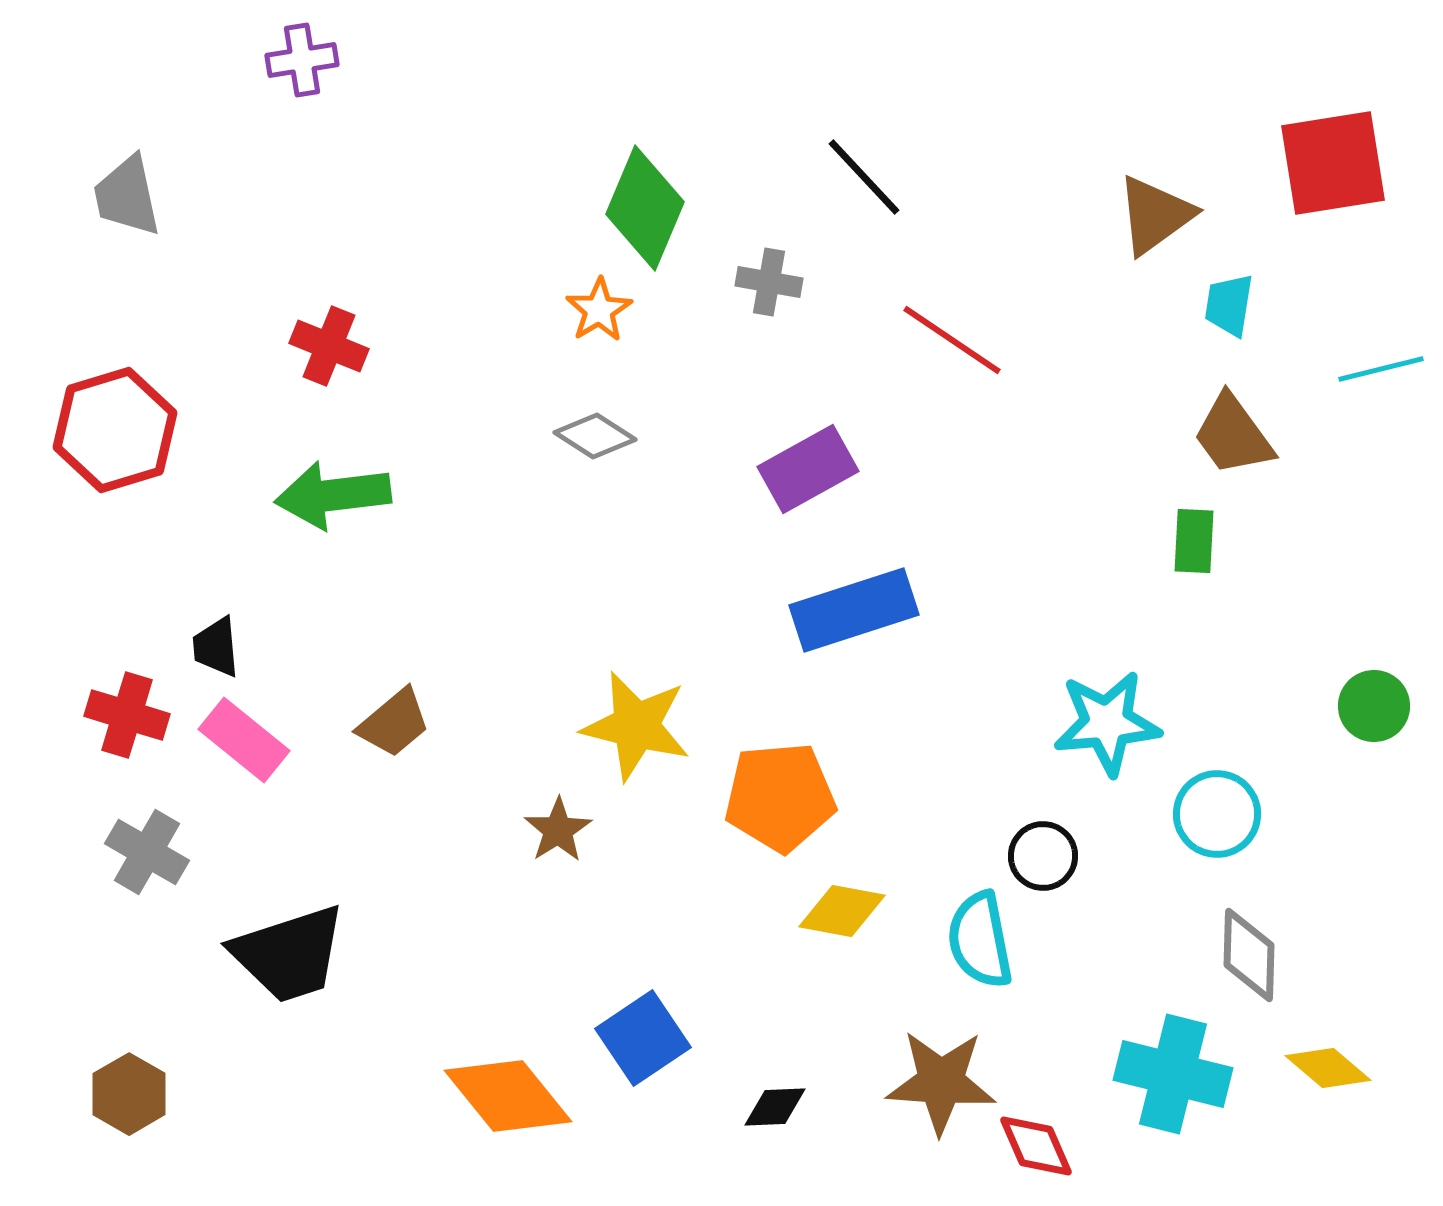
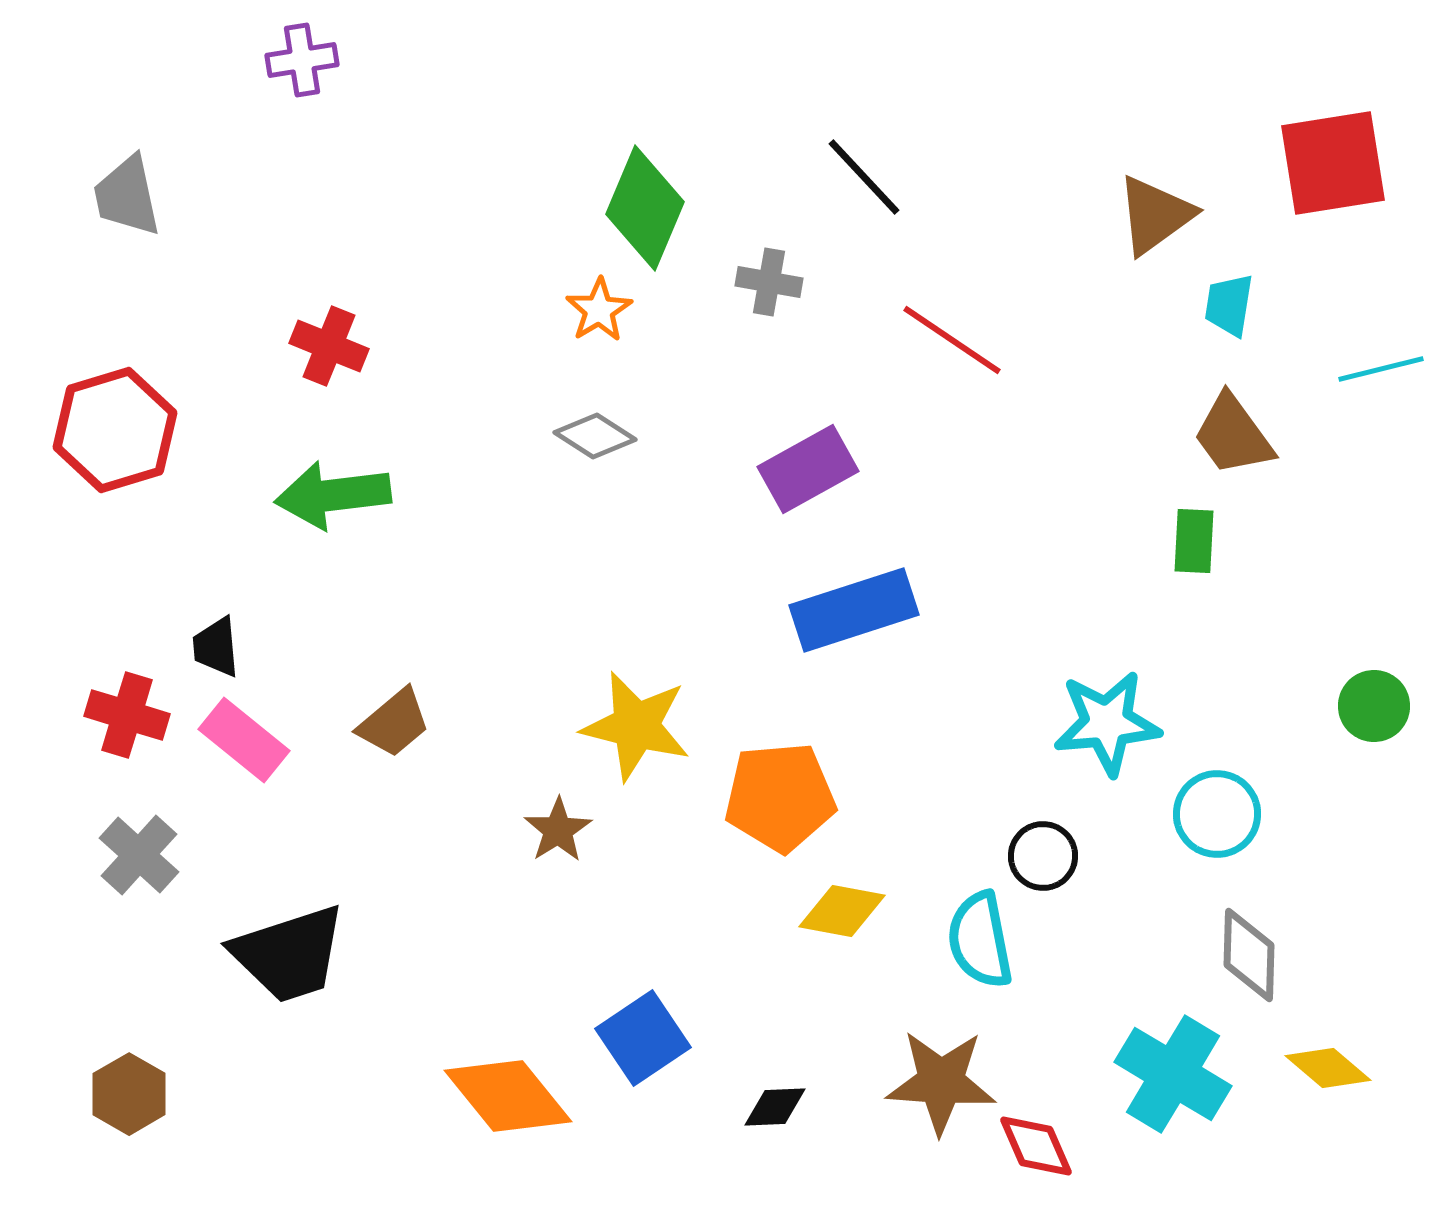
gray cross at (147, 852): moved 8 px left, 3 px down; rotated 12 degrees clockwise
cyan cross at (1173, 1074): rotated 17 degrees clockwise
